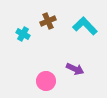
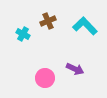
pink circle: moved 1 px left, 3 px up
